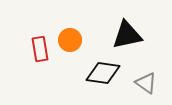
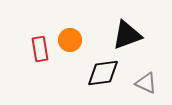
black triangle: rotated 8 degrees counterclockwise
black diamond: rotated 16 degrees counterclockwise
gray triangle: rotated 10 degrees counterclockwise
